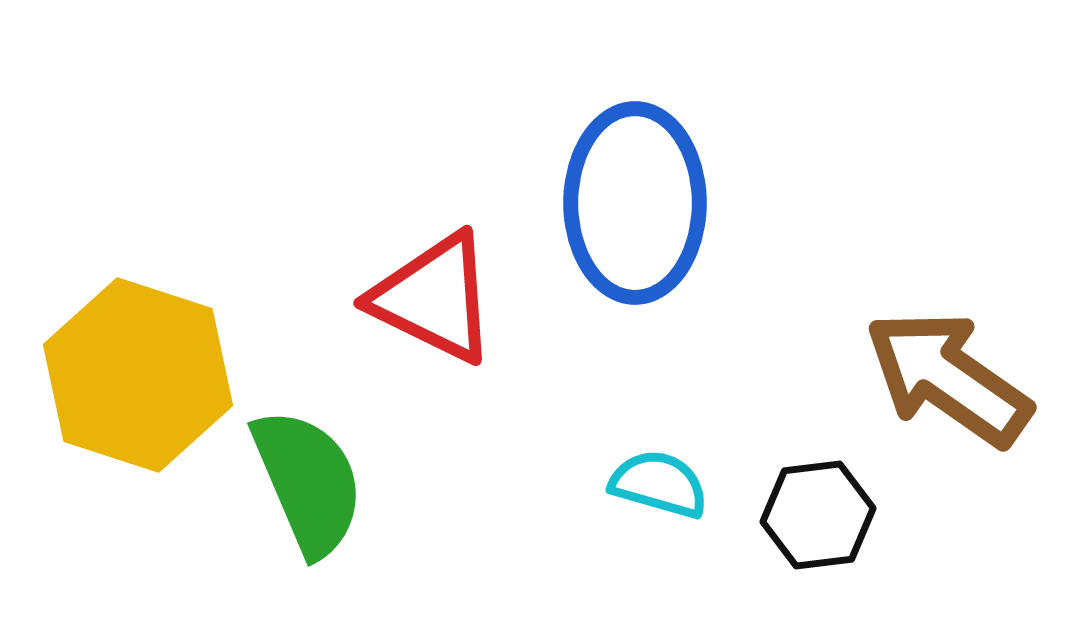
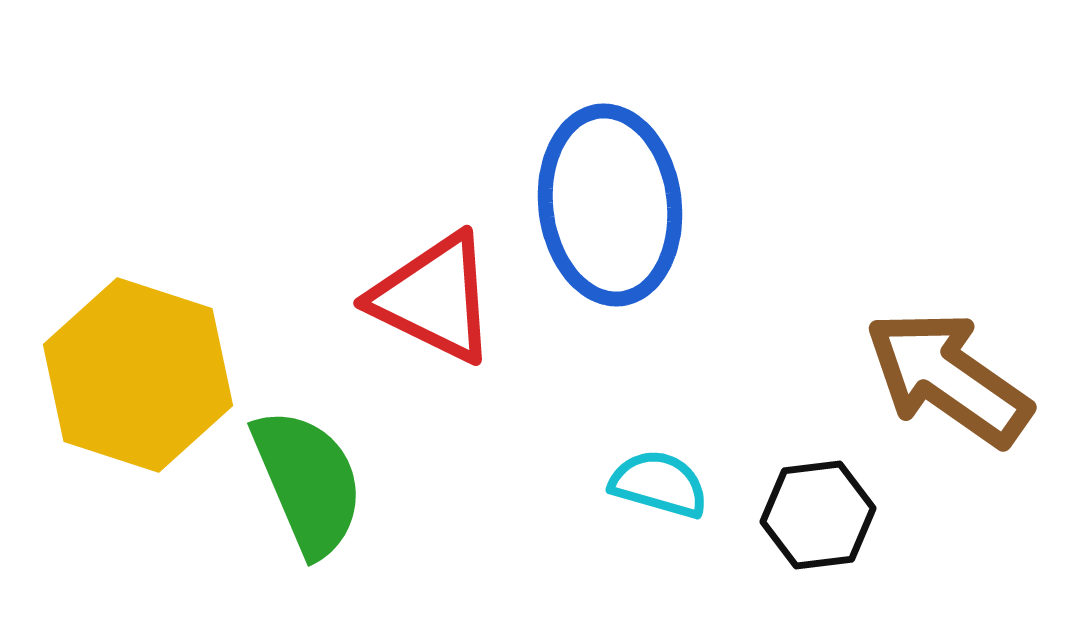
blue ellipse: moved 25 px left, 2 px down; rotated 7 degrees counterclockwise
